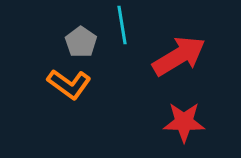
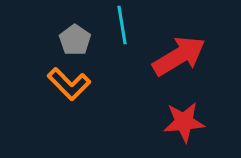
gray pentagon: moved 6 px left, 2 px up
orange L-shape: rotated 9 degrees clockwise
red star: rotated 6 degrees counterclockwise
